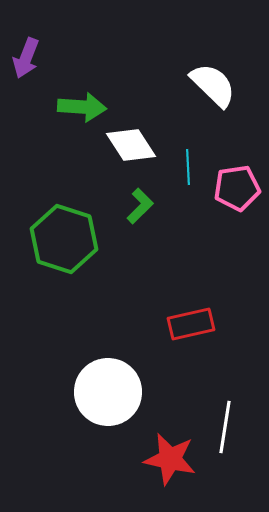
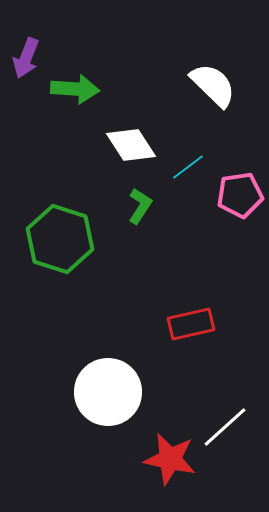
green arrow: moved 7 px left, 18 px up
cyan line: rotated 56 degrees clockwise
pink pentagon: moved 3 px right, 7 px down
green L-shape: rotated 12 degrees counterclockwise
green hexagon: moved 4 px left
white line: rotated 39 degrees clockwise
